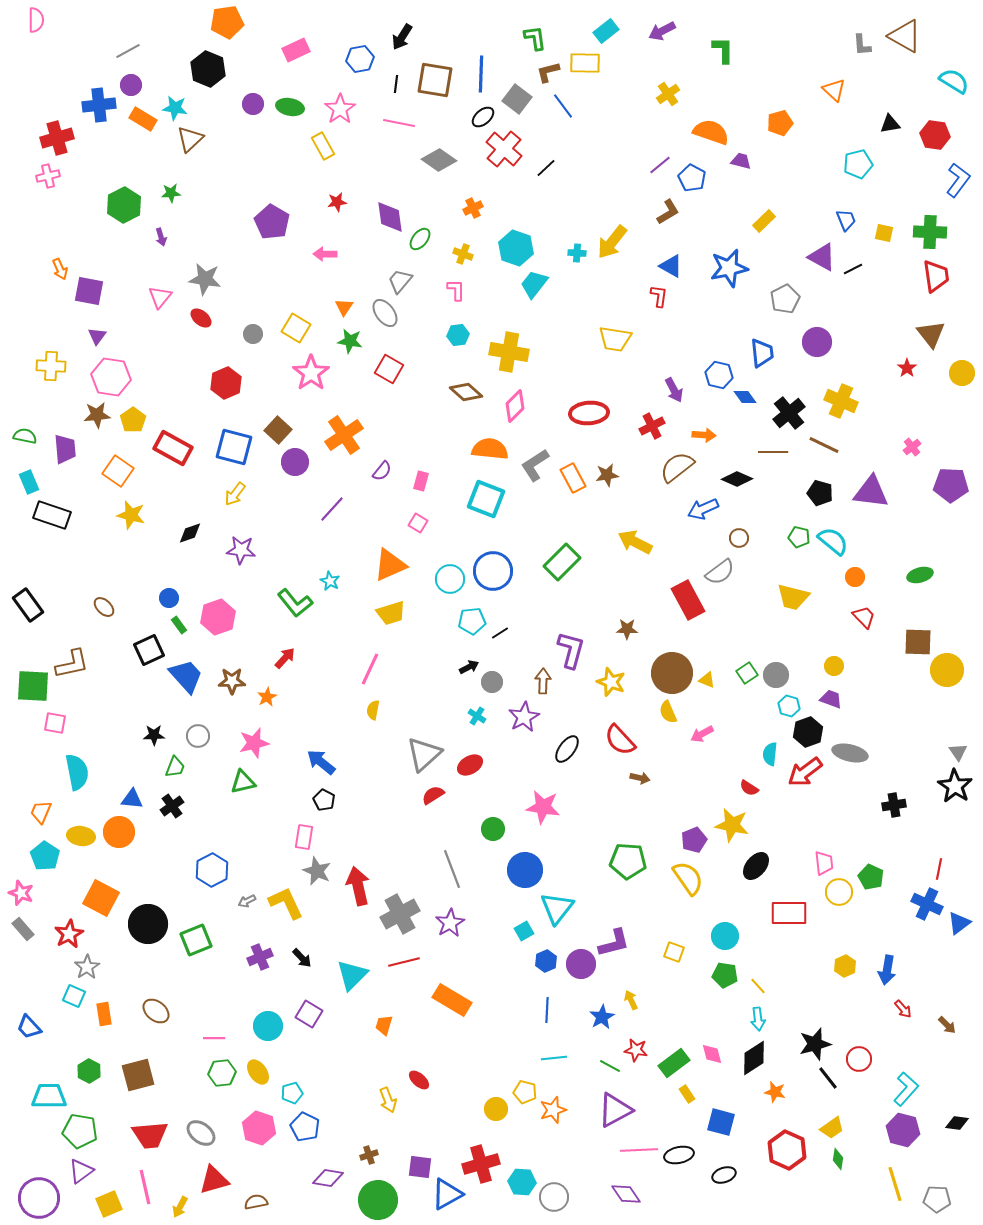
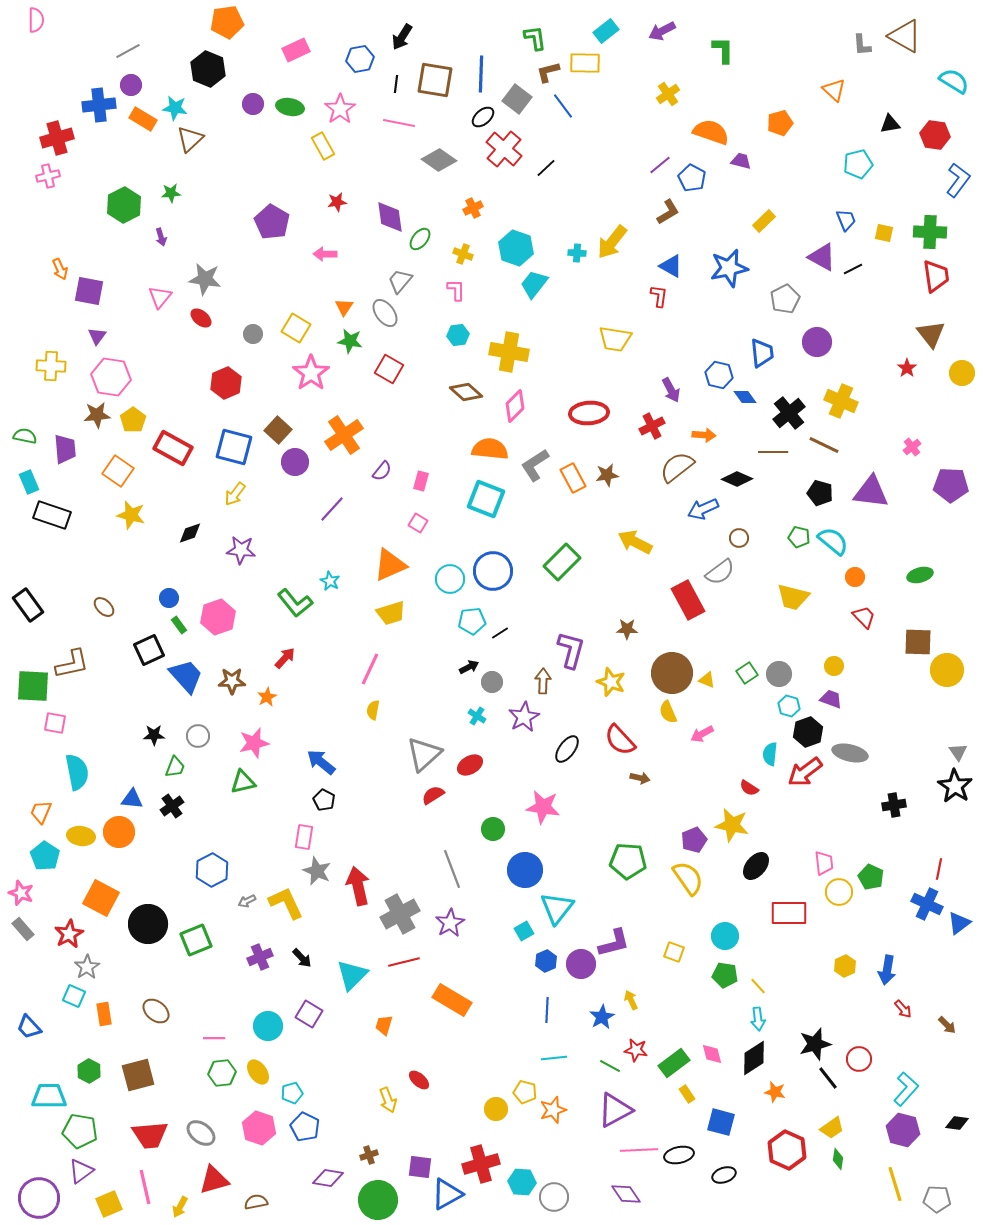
purple arrow at (674, 390): moved 3 px left
gray circle at (776, 675): moved 3 px right, 1 px up
